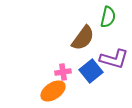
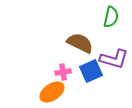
green semicircle: moved 3 px right
brown semicircle: moved 3 px left, 5 px down; rotated 100 degrees counterclockwise
blue square: rotated 15 degrees clockwise
orange ellipse: moved 1 px left, 1 px down
